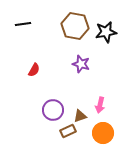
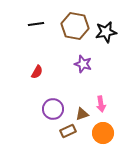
black line: moved 13 px right
purple star: moved 2 px right
red semicircle: moved 3 px right, 2 px down
pink arrow: moved 1 px right, 1 px up; rotated 21 degrees counterclockwise
purple circle: moved 1 px up
brown triangle: moved 2 px right, 2 px up
